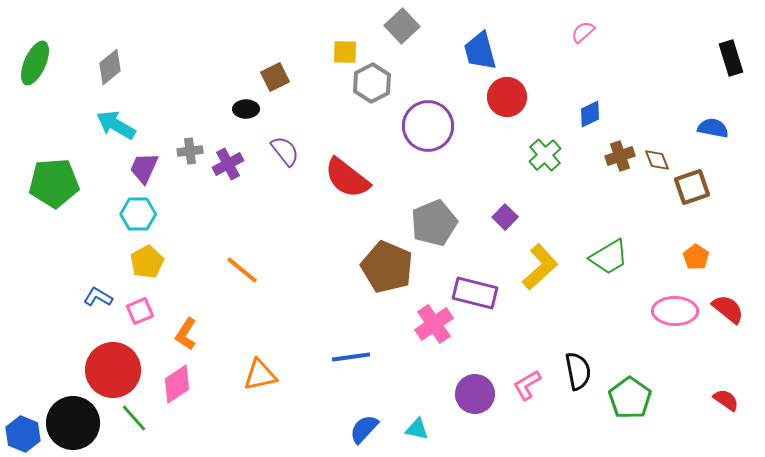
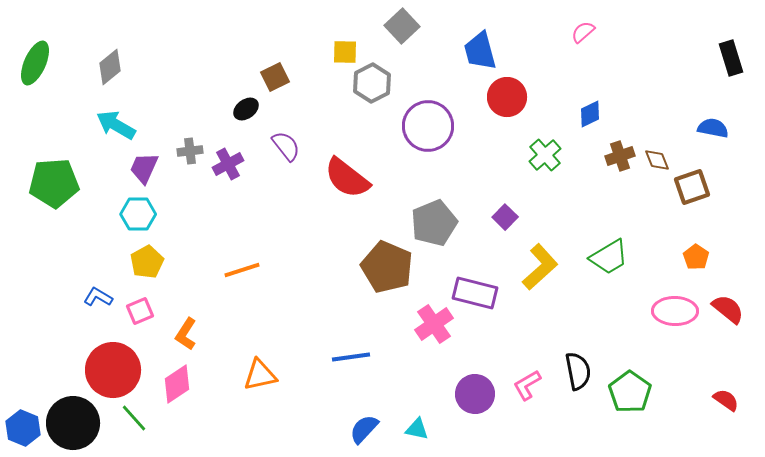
black ellipse at (246, 109): rotated 35 degrees counterclockwise
purple semicircle at (285, 151): moved 1 px right, 5 px up
orange line at (242, 270): rotated 57 degrees counterclockwise
green pentagon at (630, 398): moved 6 px up
blue hexagon at (23, 434): moved 6 px up
